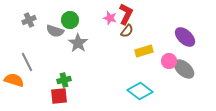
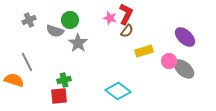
cyan diamond: moved 22 px left
